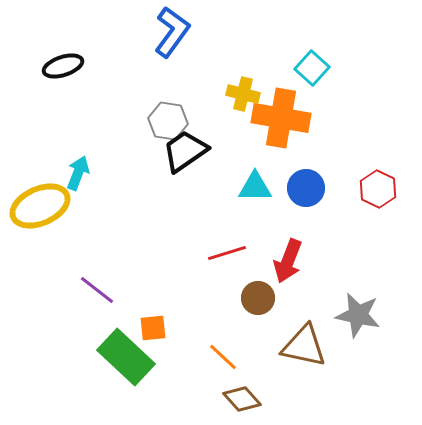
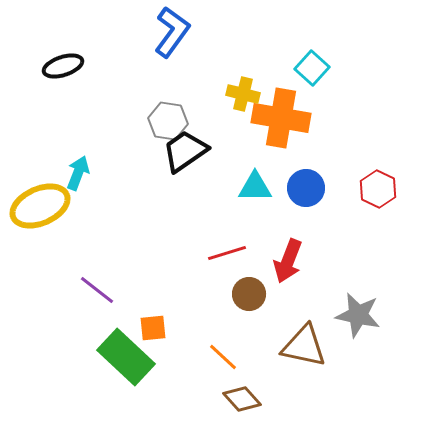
brown circle: moved 9 px left, 4 px up
